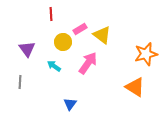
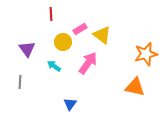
orange triangle: rotated 20 degrees counterclockwise
